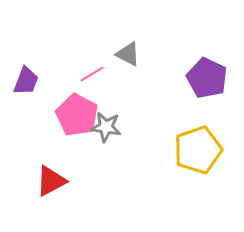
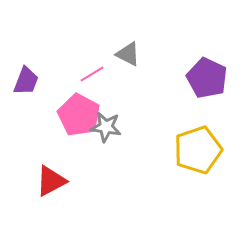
pink pentagon: moved 2 px right
